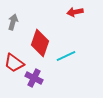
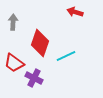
red arrow: rotated 28 degrees clockwise
gray arrow: rotated 14 degrees counterclockwise
